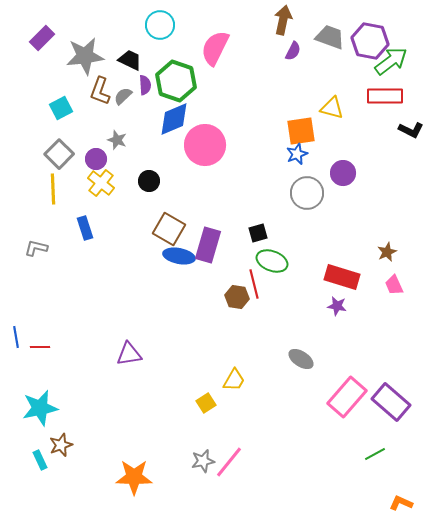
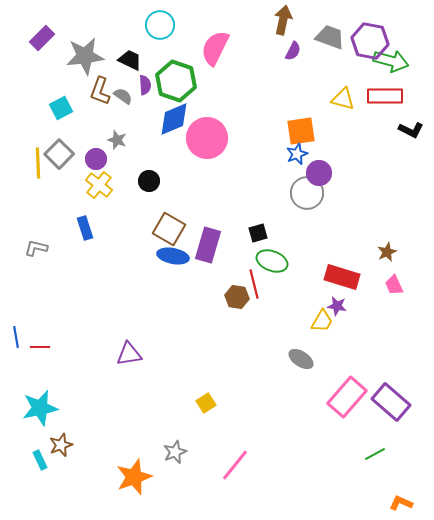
green arrow at (391, 61): rotated 52 degrees clockwise
gray semicircle at (123, 96): rotated 78 degrees clockwise
yellow triangle at (332, 108): moved 11 px right, 9 px up
pink circle at (205, 145): moved 2 px right, 7 px up
purple circle at (343, 173): moved 24 px left
yellow cross at (101, 183): moved 2 px left, 2 px down
yellow line at (53, 189): moved 15 px left, 26 px up
blue ellipse at (179, 256): moved 6 px left
yellow trapezoid at (234, 380): moved 88 px right, 59 px up
gray star at (203, 461): moved 28 px left, 9 px up; rotated 10 degrees counterclockwise
pink line at (229, 462): moved 6 px right, 3 px down
orange star at (134, 477): rotated 21 degrees counterclockwise
